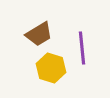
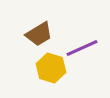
purple line: rotated 72 degrees clockwise
